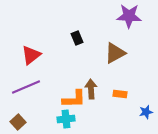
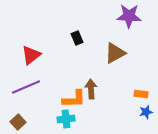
orange rectangle: moved 21 px right
